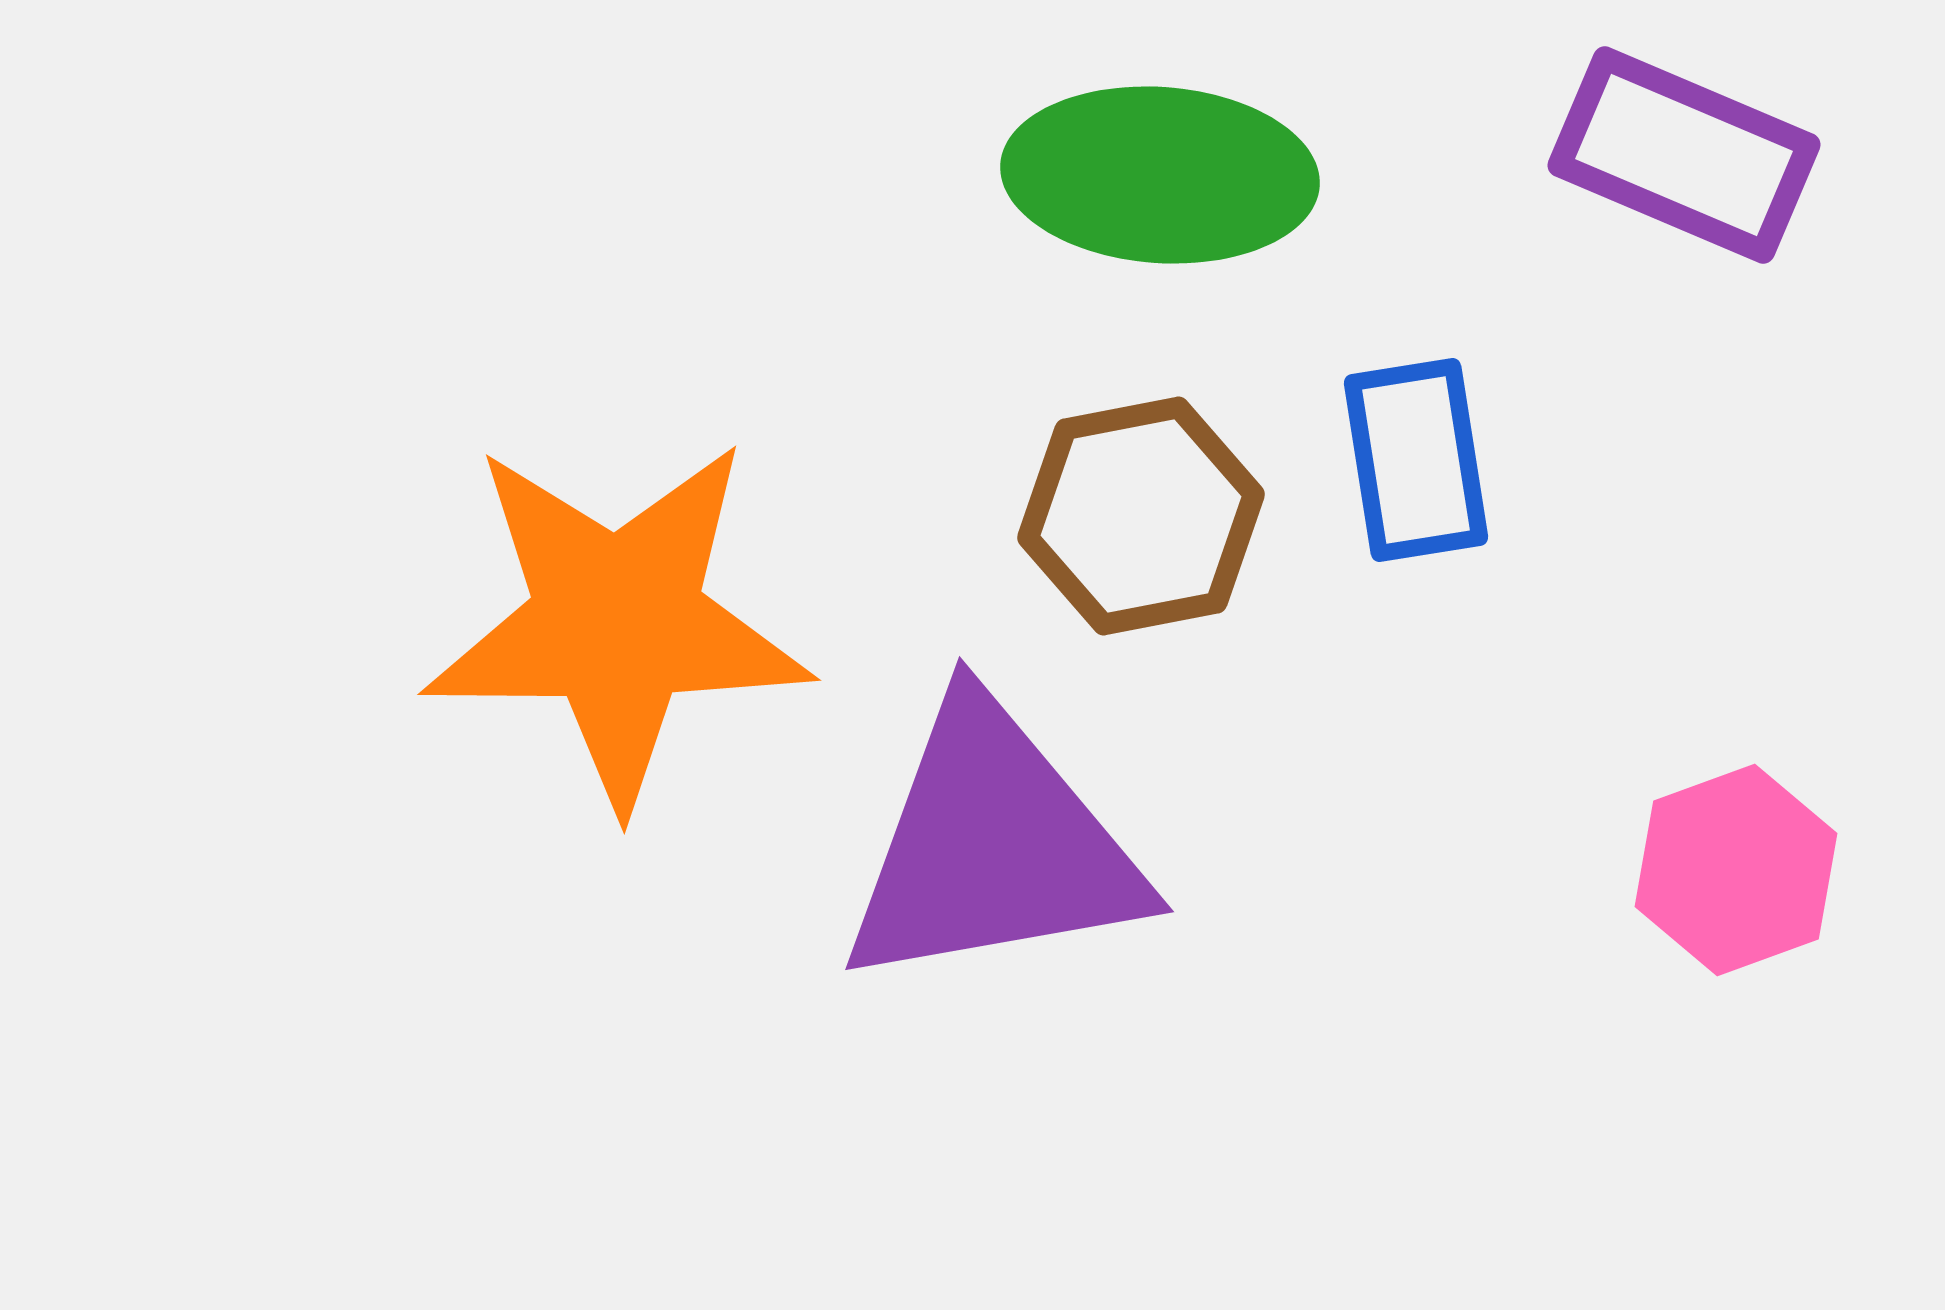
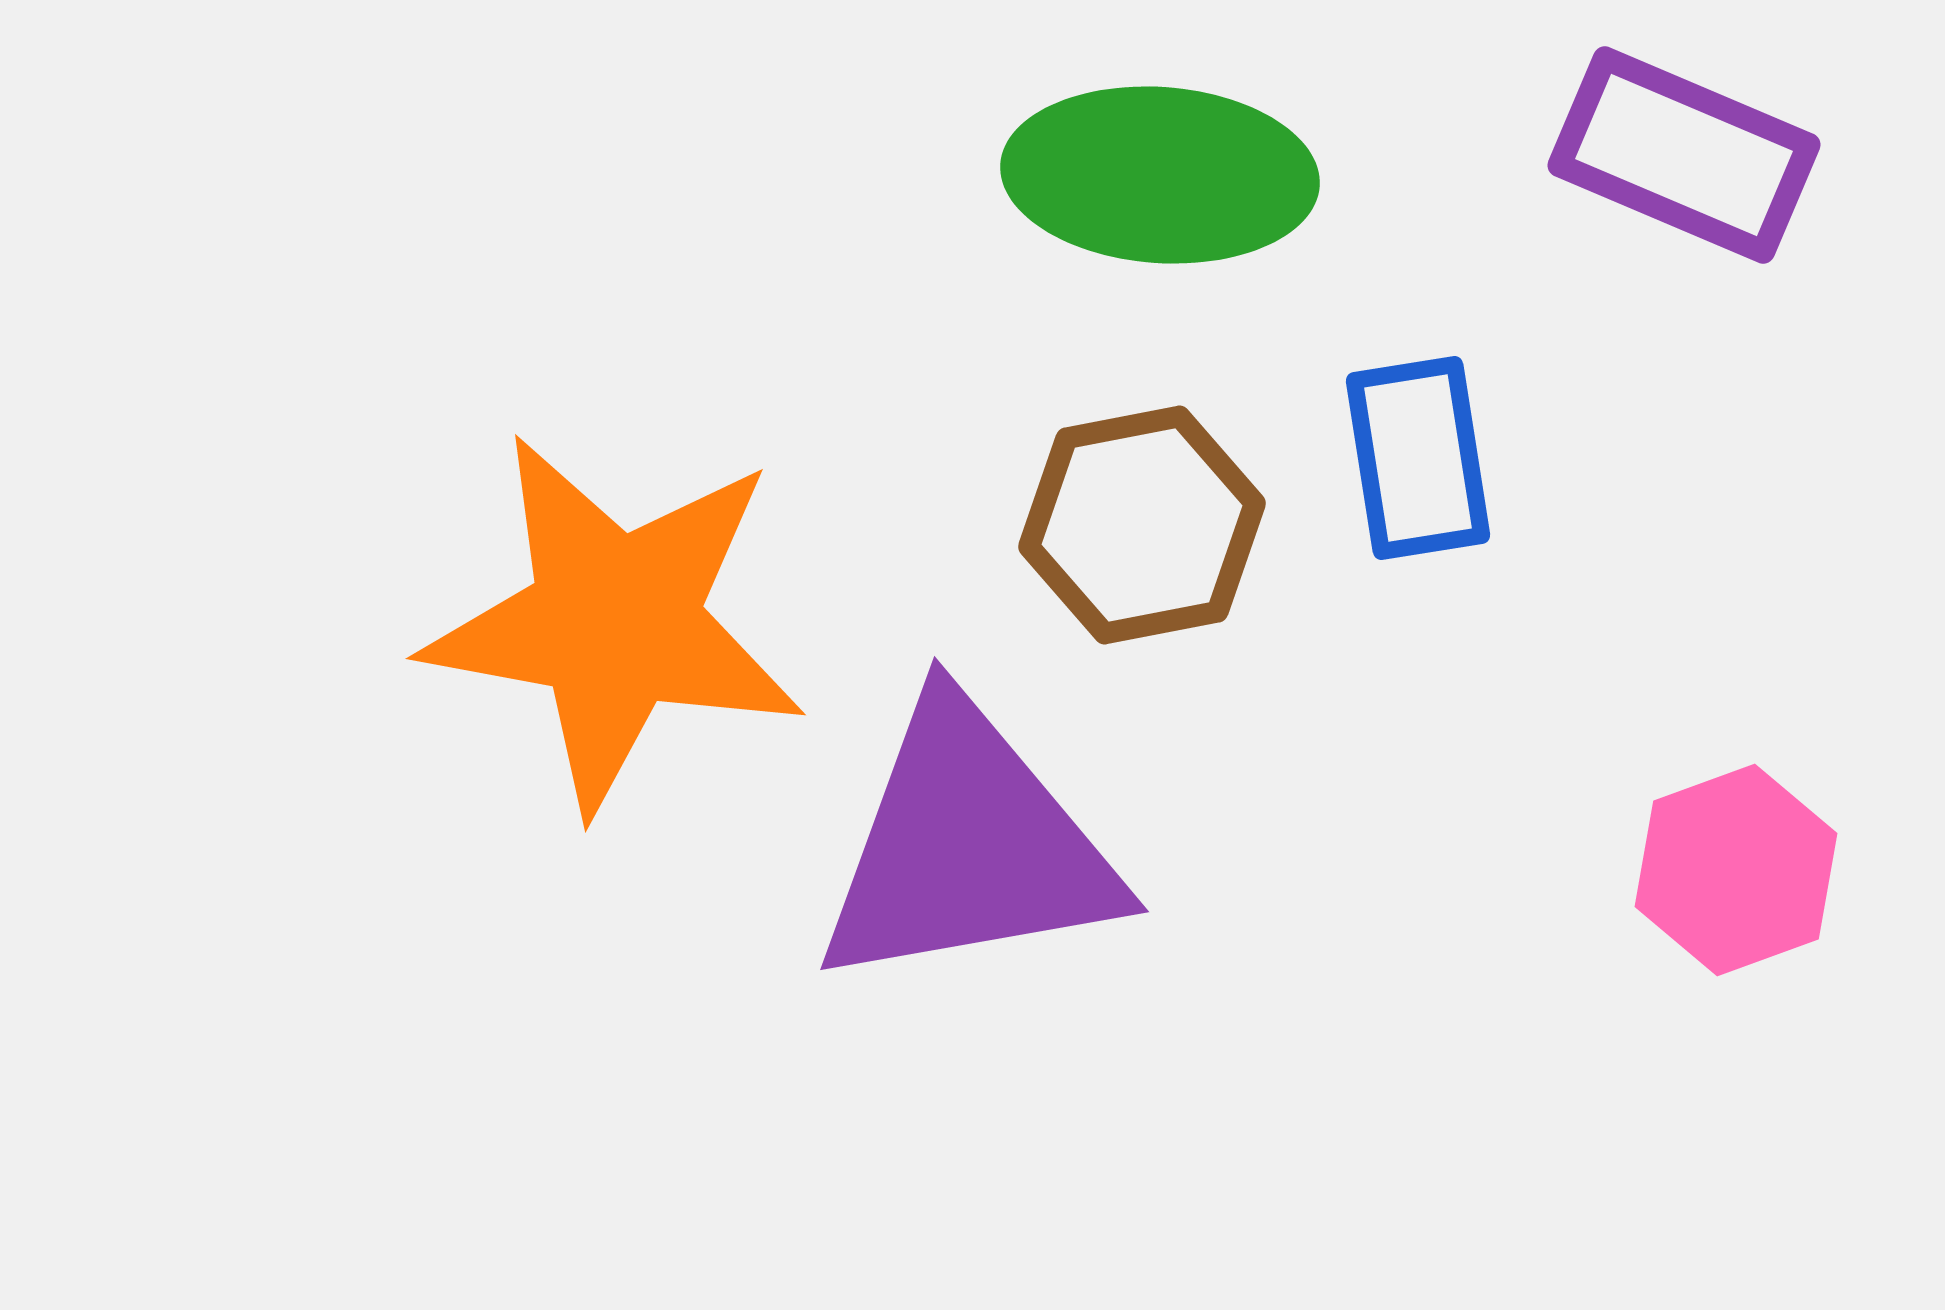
blue rectangle: moved 2 px right, 2 px up
brown hexagon: moved 1 px right, 9 px down
orange star: moved 2 px left; rotated 10 degrees clockwise
purple triangle: moved 25 px left
